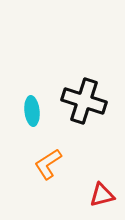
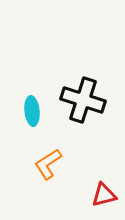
black cross: moved 1 px left, 1 px up
red triangle: moved 2 px right
